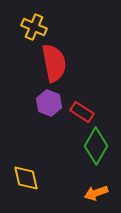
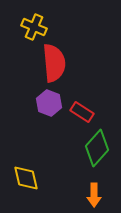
red semicircle: rotated 6 degrees clockwise
green diamond: moved 1 px right, 2 px down; rotated 12 degrees clockwise
orange arrow: moved 2 px left, 2 px down; rotated 70 degrees counterclockwise
